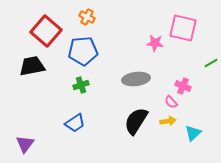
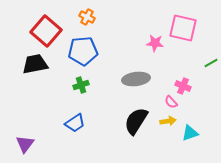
black trapezoid: moved 3 px right, 2 px up
cyan triangle: moved 3 px left; rotated 24 degrees clockwise
